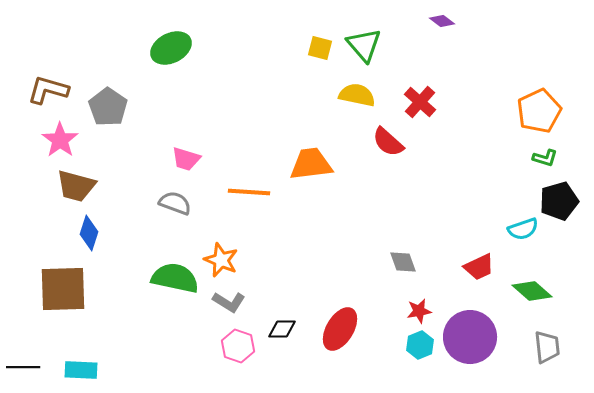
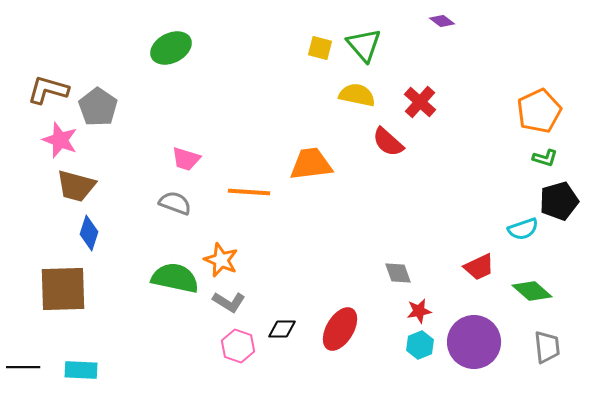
gray pentagon: moved 10 px left
pink star: rotated 15 degrees counterclockwise
gray diamond: moved 5 px left, 11 px down
purple circle: moved 4 px right, 5 px down
